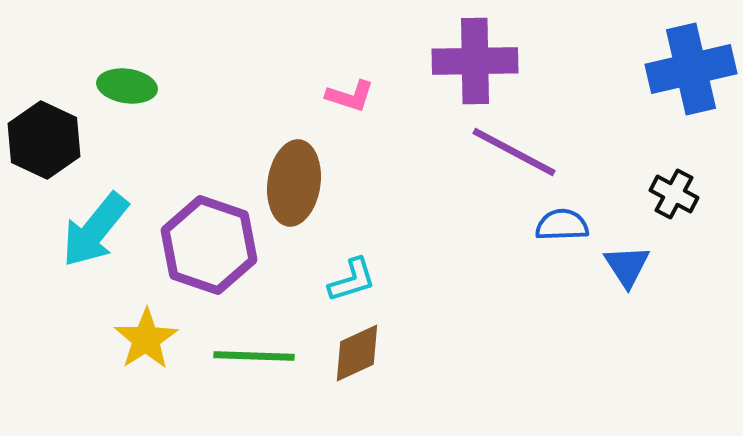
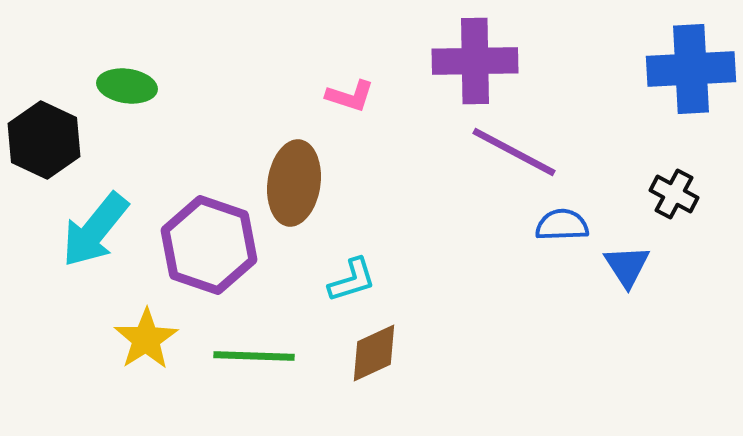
blue cross: rotated 10 degrees clockwise
brown diamond: moved 17 px right
